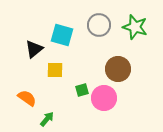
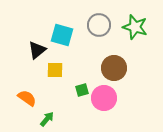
black triangle: moved 3 px right, 1 px down
brown circle: moved 4 px left, 1 px up
